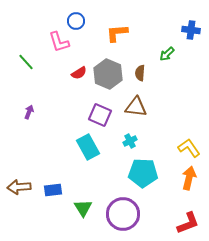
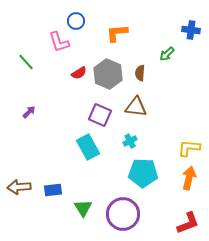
purple arrow: rotated 24 degrees clockwise
yellow L-shape: rotated 50 degrees counterclockwise
